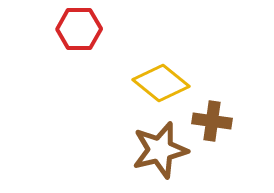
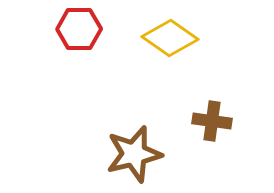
yellow diamond: moved 9 px right, 45 px up; rotated 4 degrees counterclockwise
brown star: moved 26 px left, 4 px down
